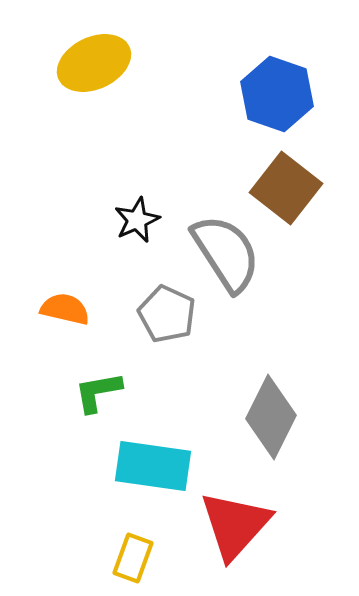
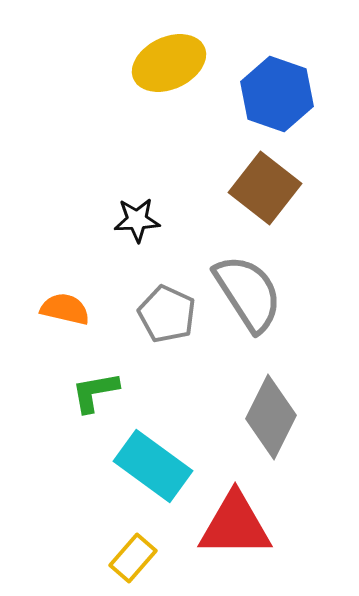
yellow ellipse: moved 75 px right
brown square: moved 21 px left
black star: rotated 21 degrees clockwise
gray semicircle: moved 22 px right, 40 px down
green L-shape: moved 3 px left
cyan rectangle: rotated 28 degrees clockwise
red triangle: rotated 48 degrees clockwise
yellow rectangle: rotated 21 degrees clockwise
